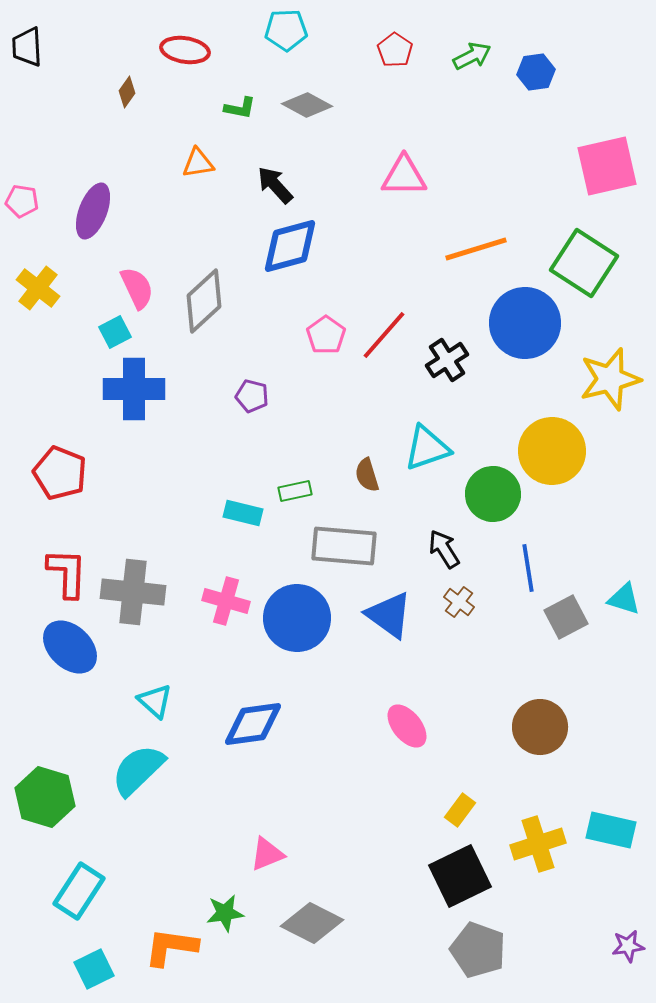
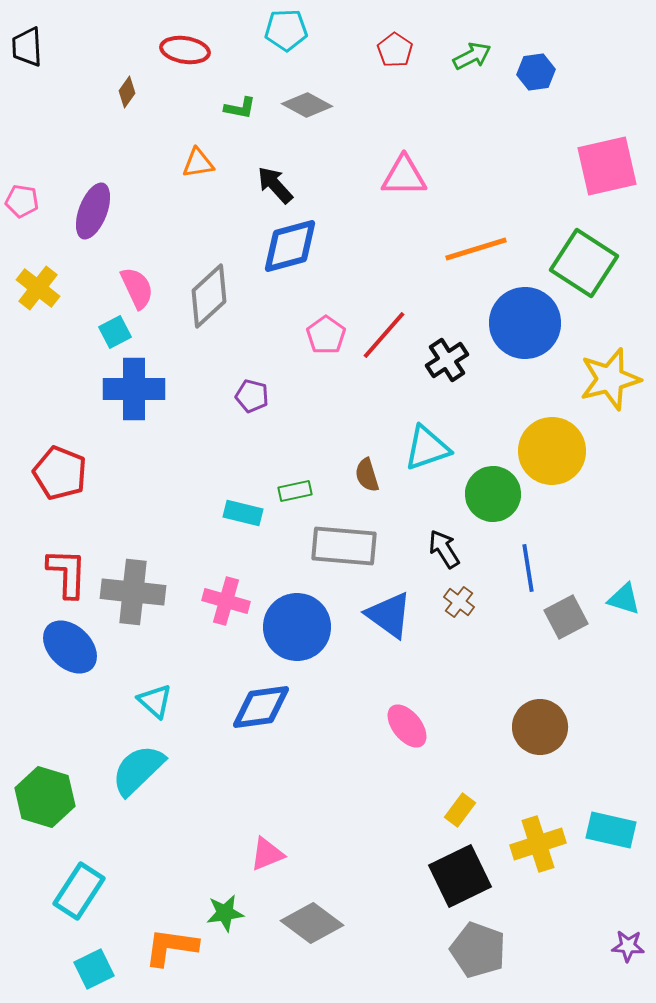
gray diamond at (204, 301): moved 5 px right, 5 px up
blue circle at (297, 618): moved 9 px down
blue diamond at (253, 724): moved 8 px right, 17 px up
gray diamond at (312, 923): rotated 10 degrees clockwise
purple star at (628, 946): rotated 12 degrees clockwise
